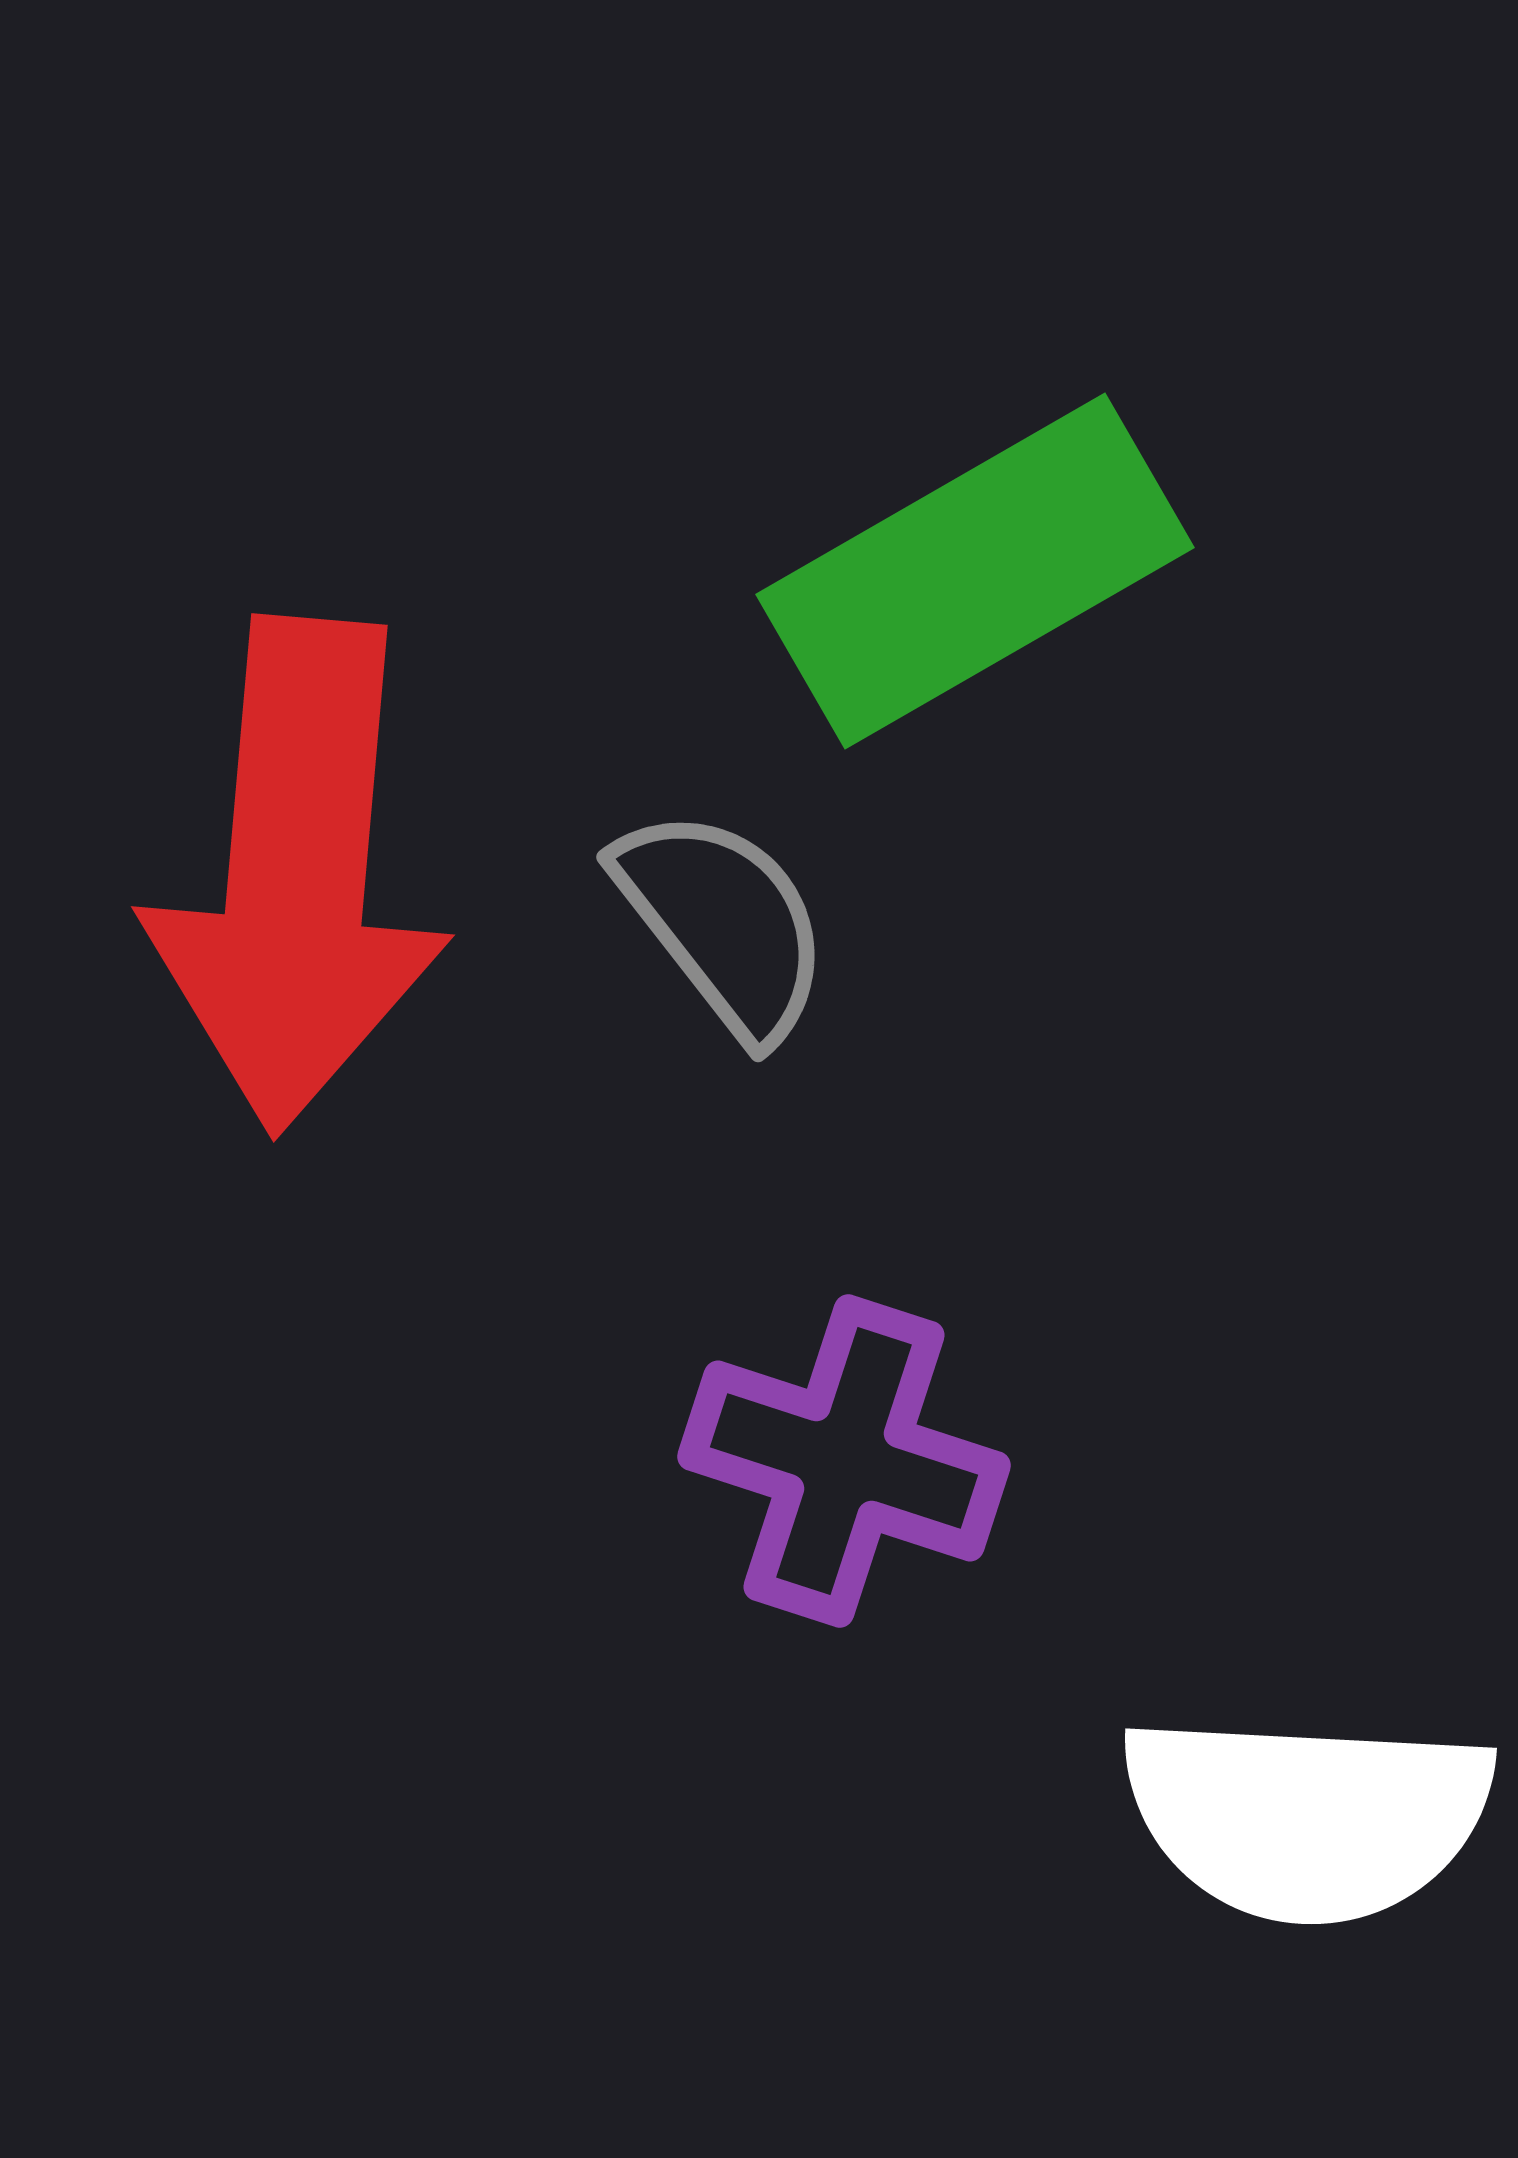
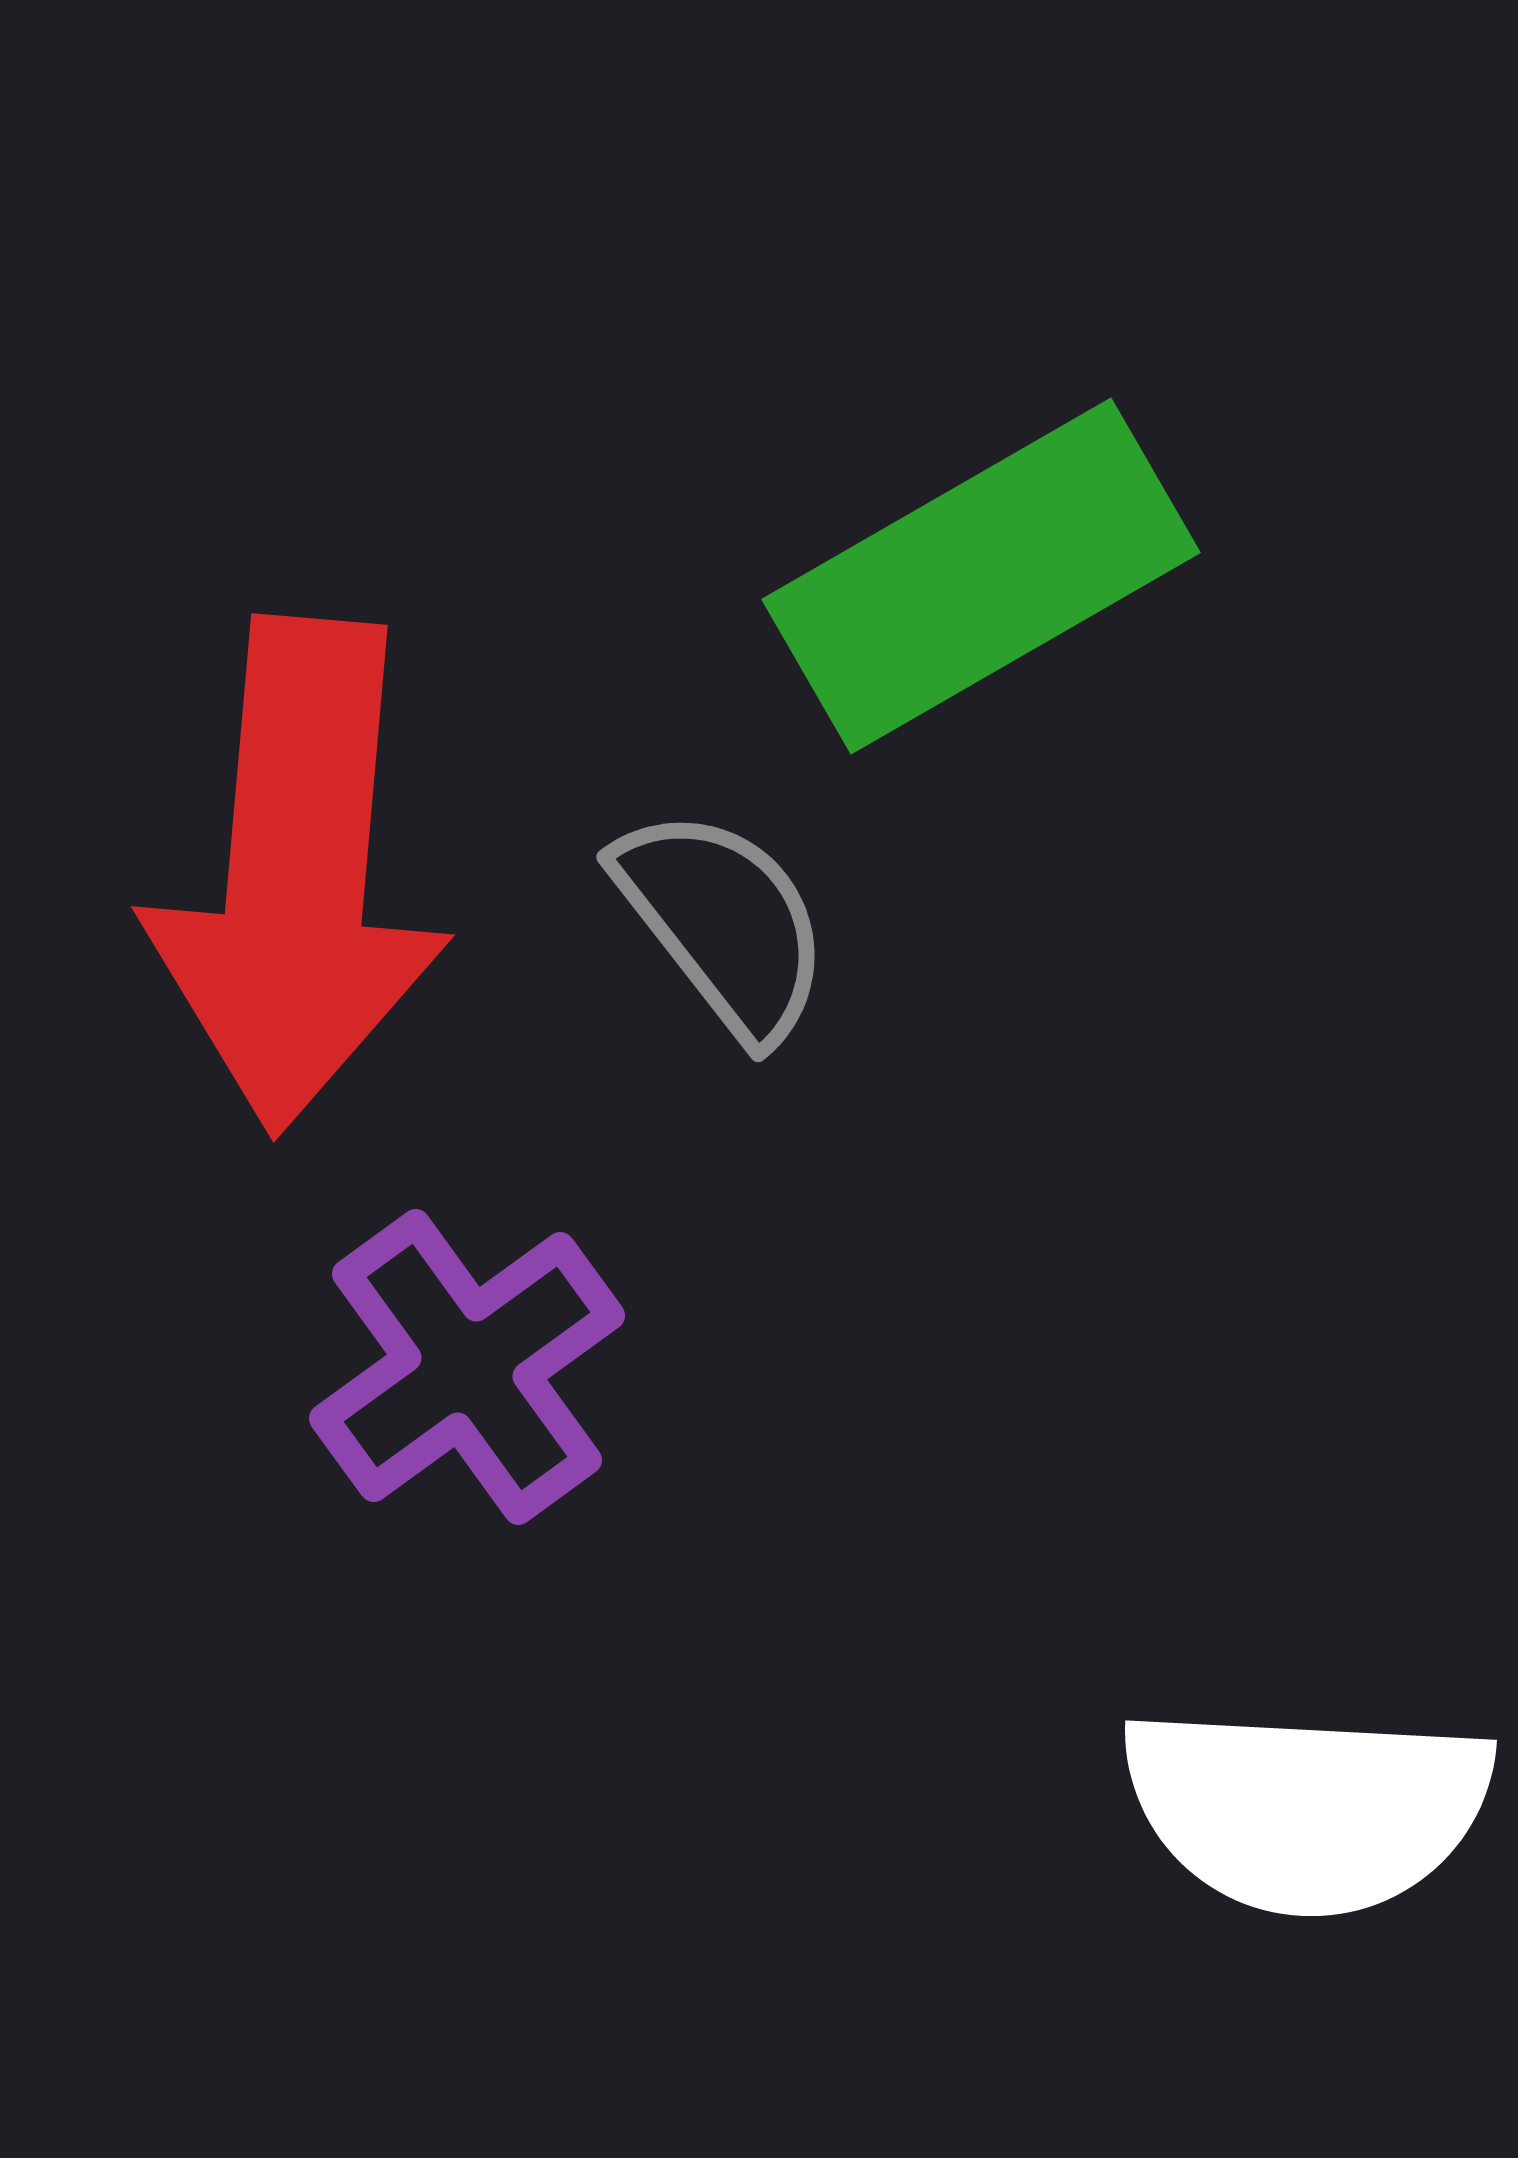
green rectangle: moved 6 px right, 5 px down
purple cross: moved 377 px left, 94 px up; rotated 36 degrees clockwise
white semicircle: moved 8 px up
